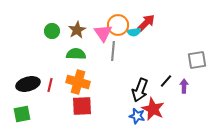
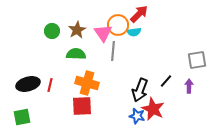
red arrow: moved 7 px left, 9 px up
orange cross: moved 9 px right, 1 px down
purple arrow: moved 5 px right
green square: moved 3 px down
